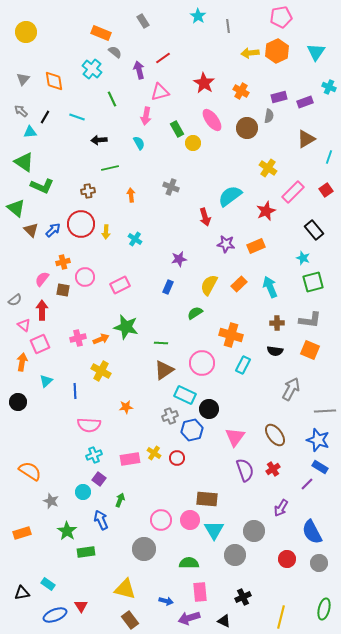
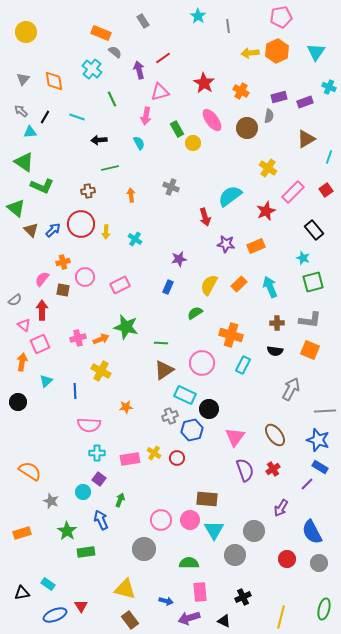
cyan cross at (94, 455): moved 3 px right, 2 px up; rotated 21 degrees clockwise
